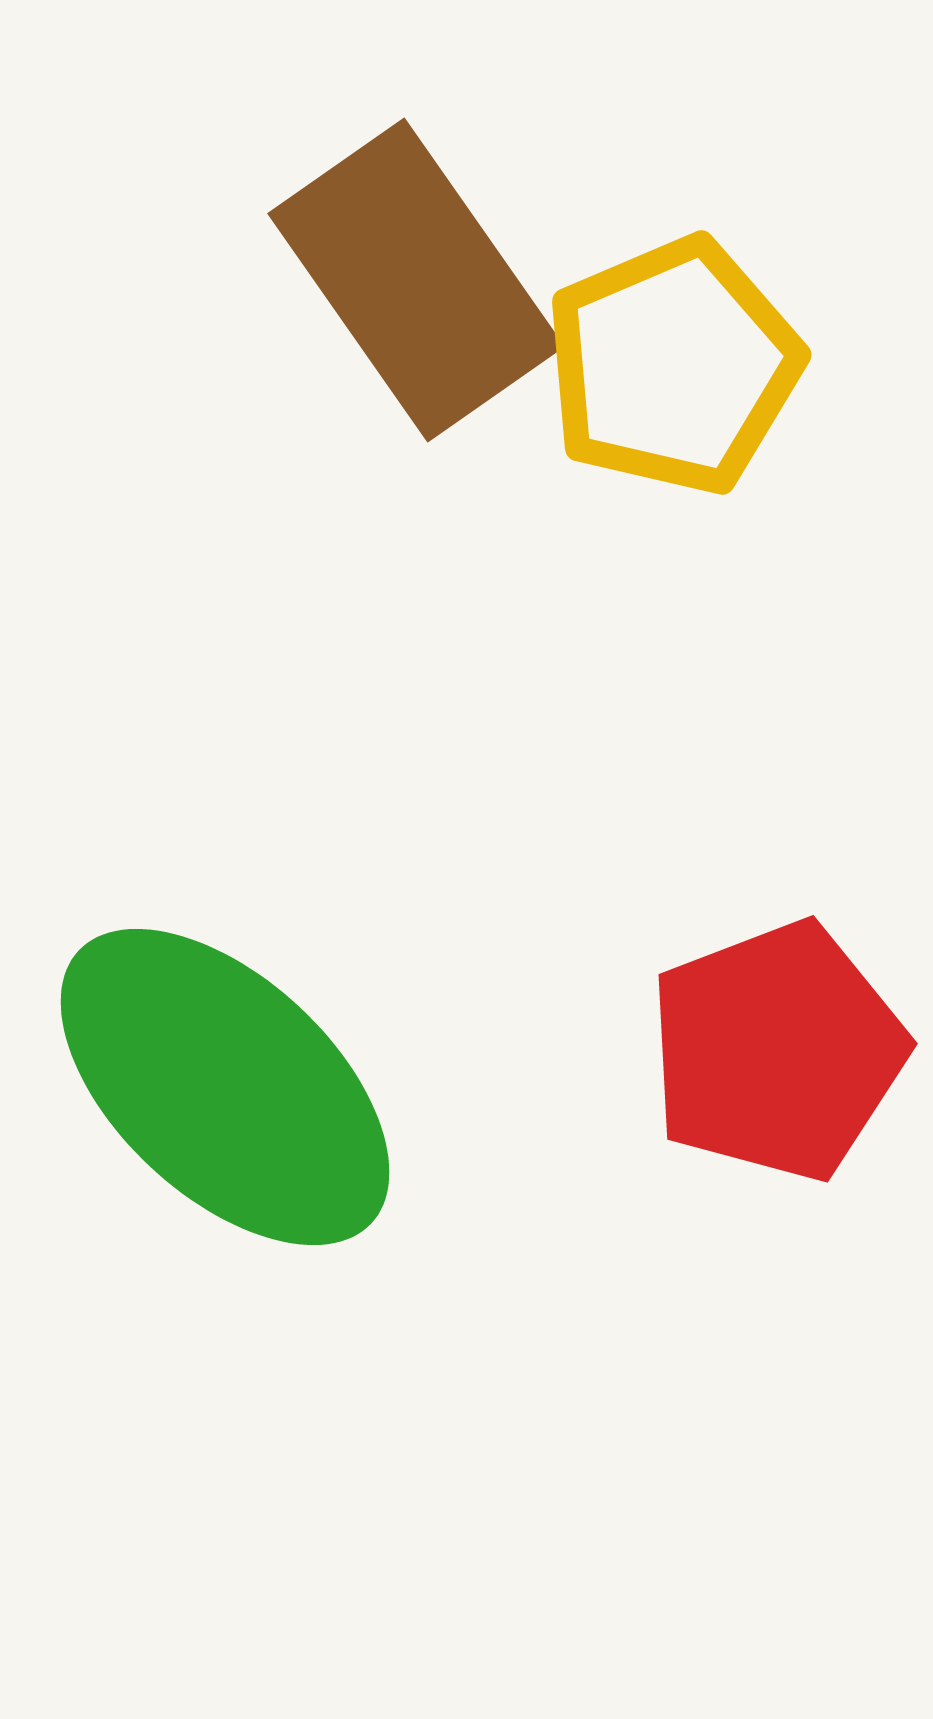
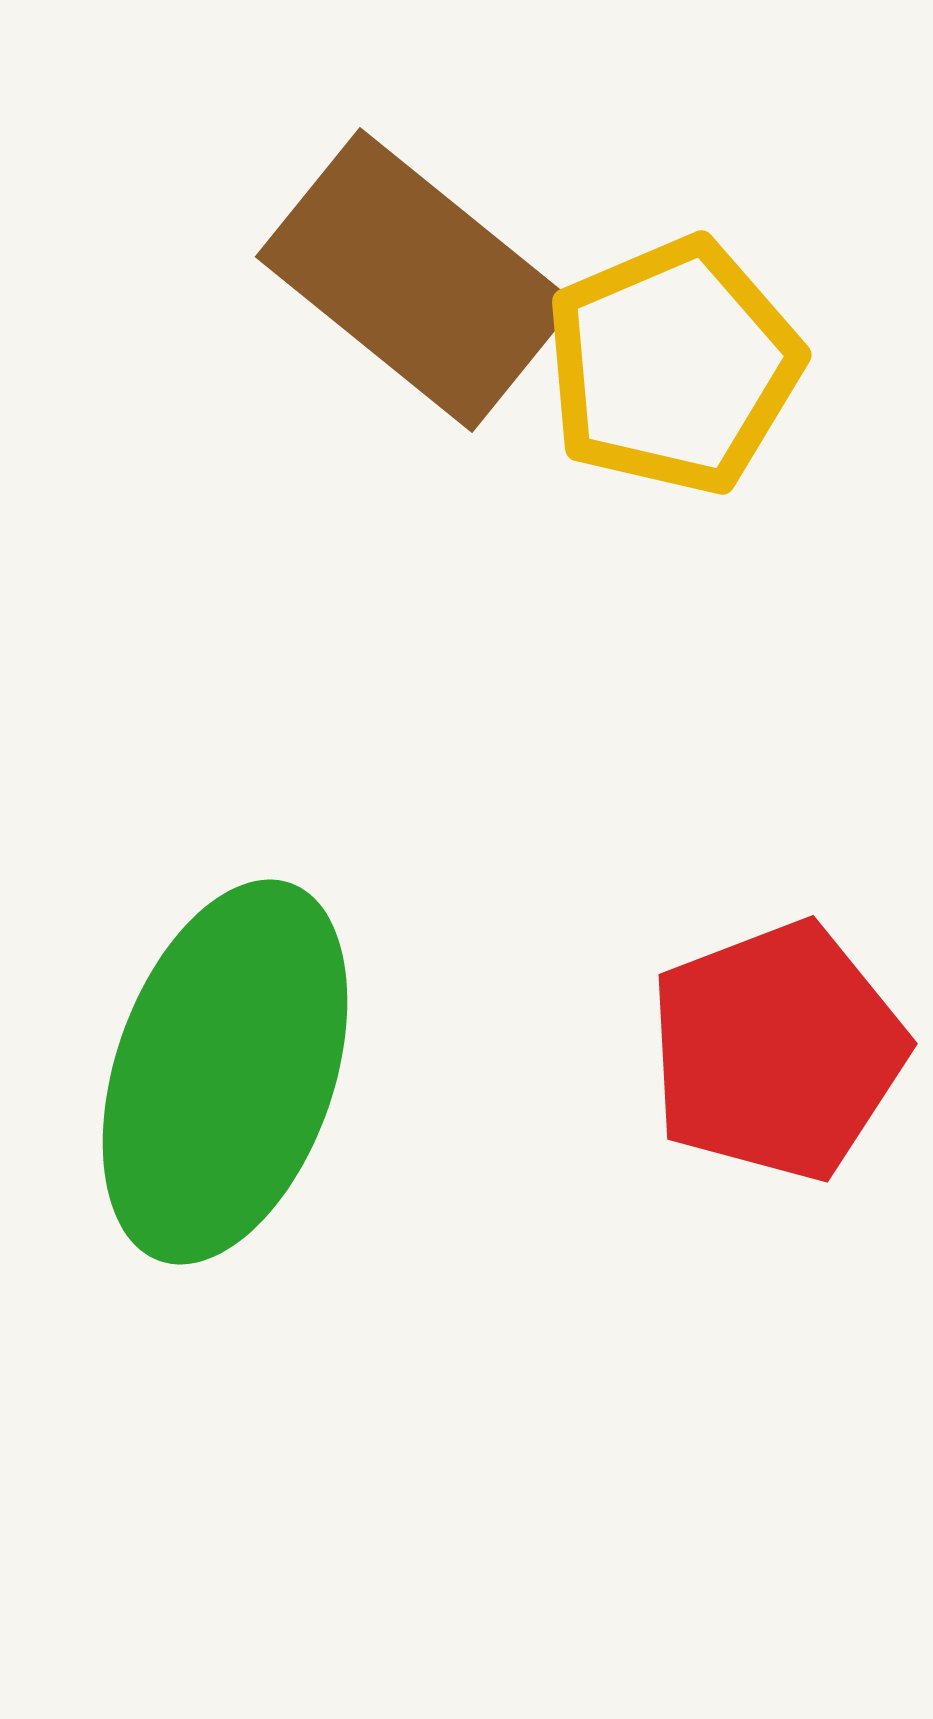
brown rectangle: rotated 16 degrees counterclockwise
green ellipse: moved 15 px up; rotated 66 degrees clockwise
